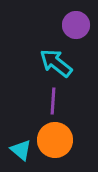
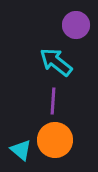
cyan arrow: moved 1 px up
